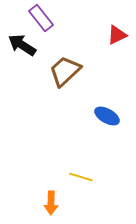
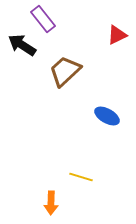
purple rectangle: moved 2 px right, 1 px down
